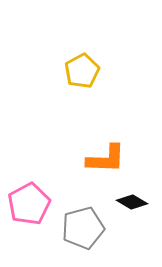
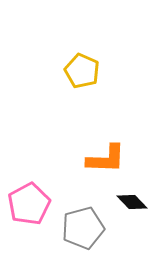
yellow pentagon: rotated 20 degrees counterclockwise
black diamond: rotated 16 degrees clockwise
